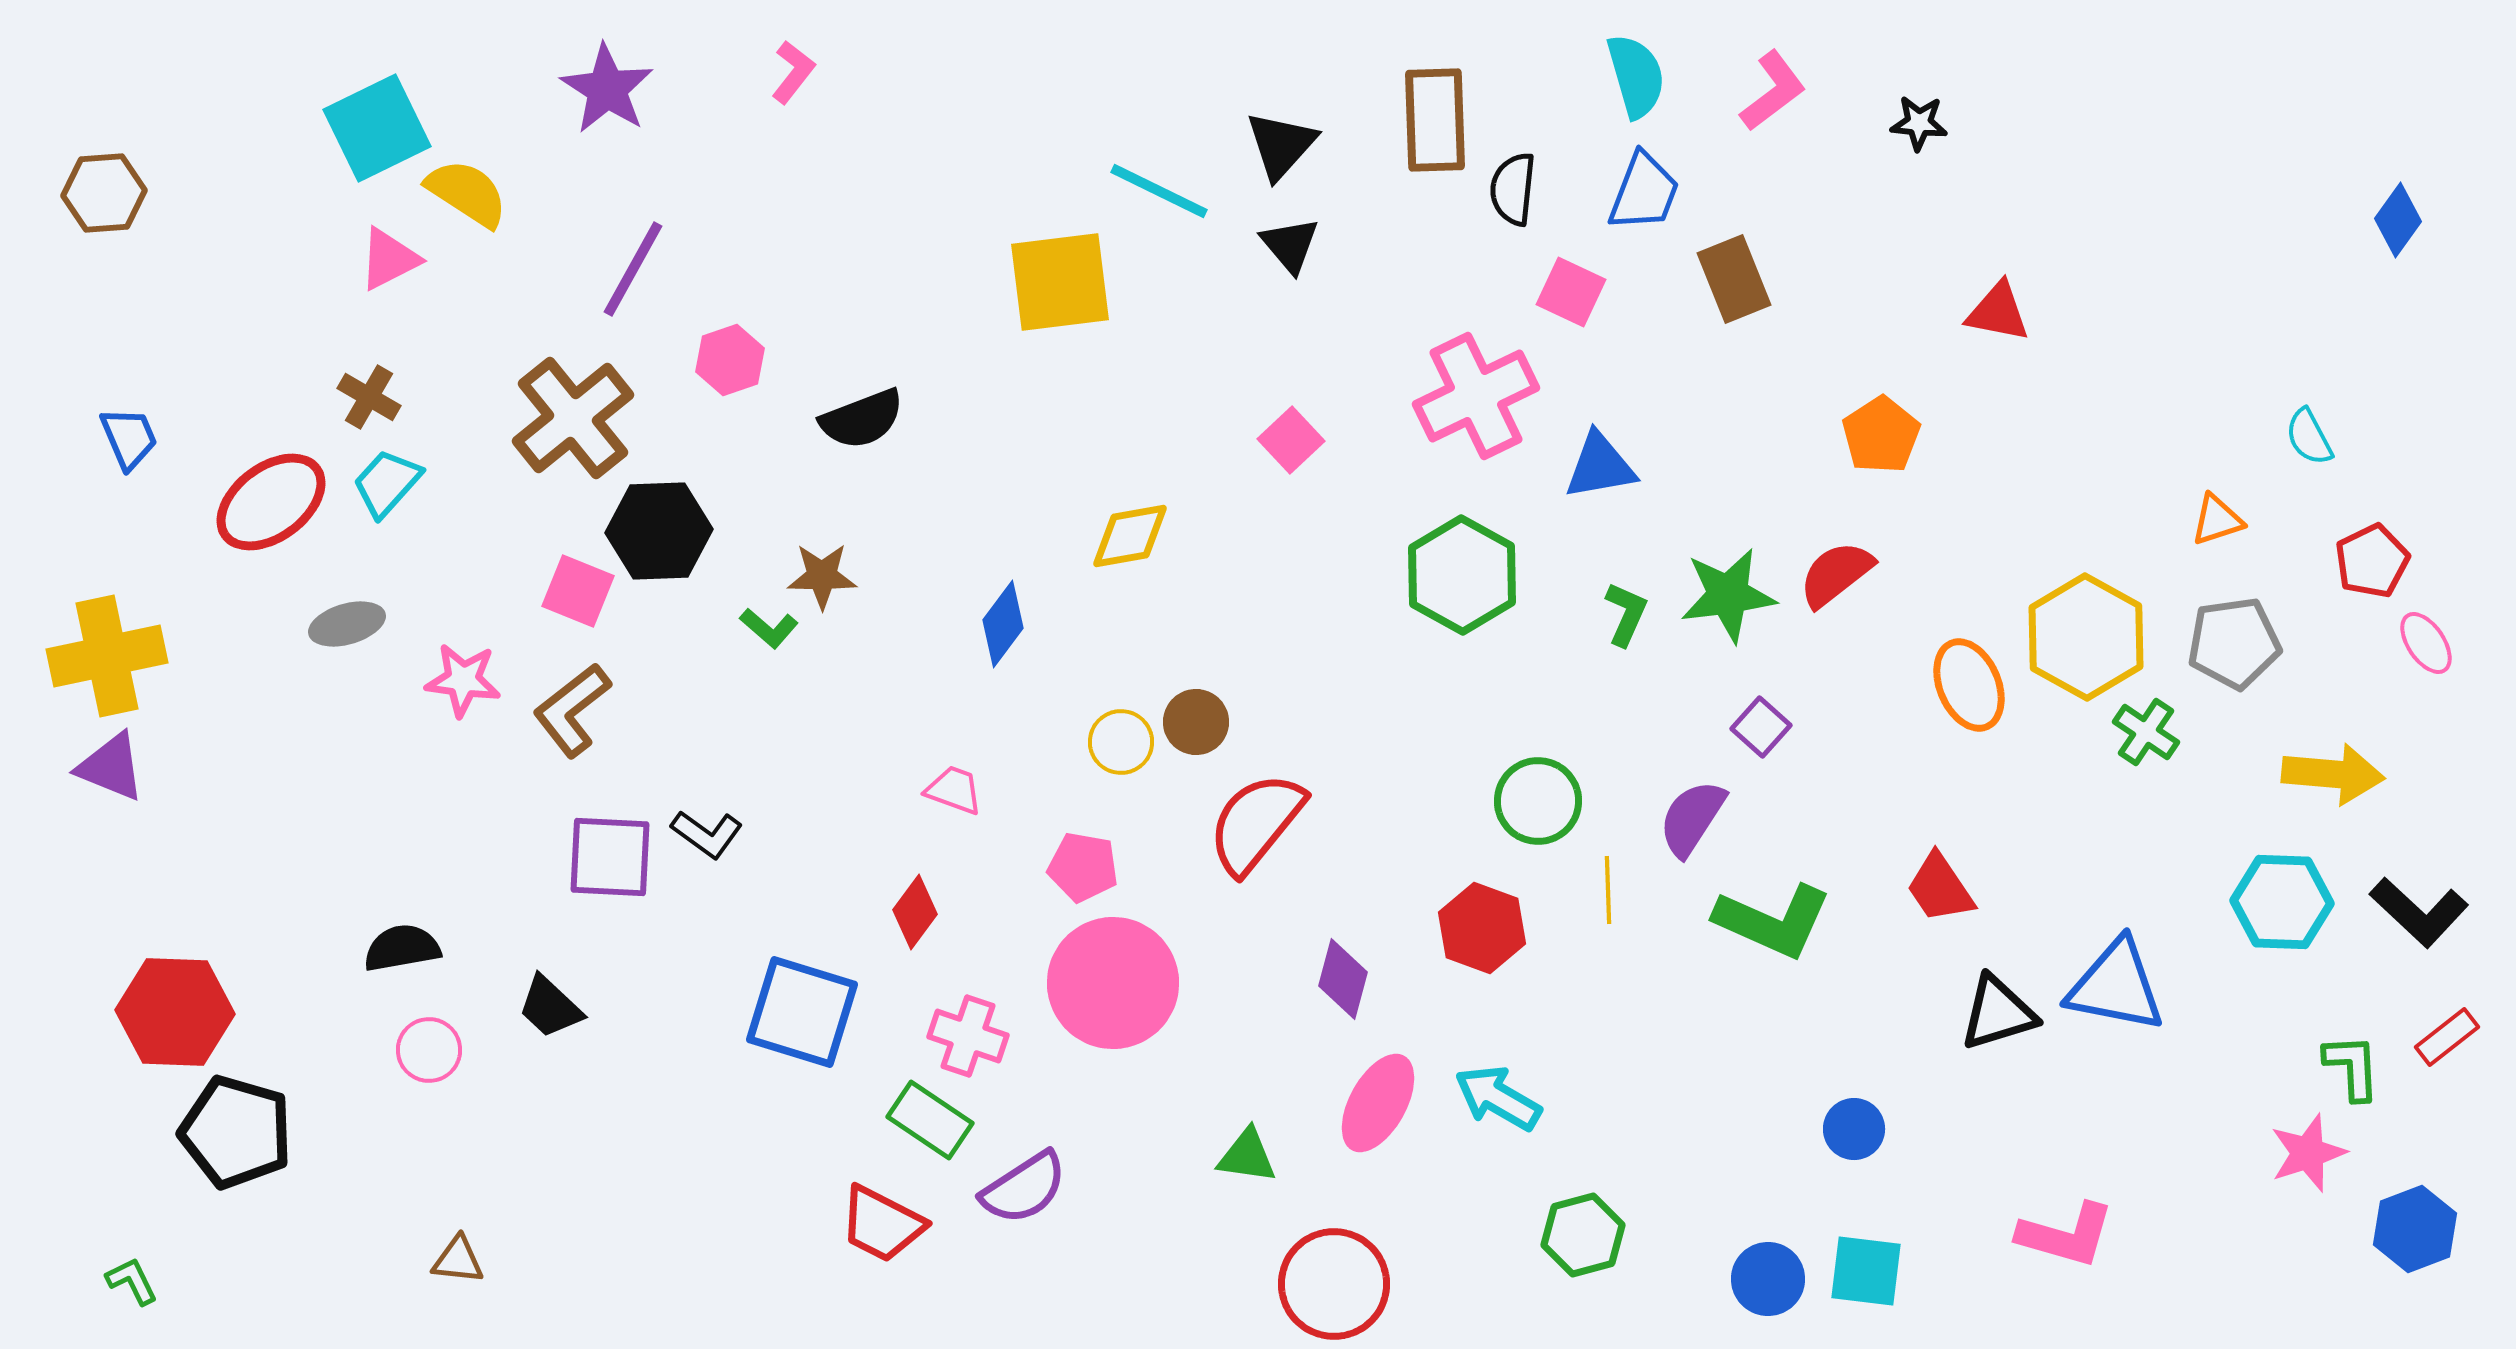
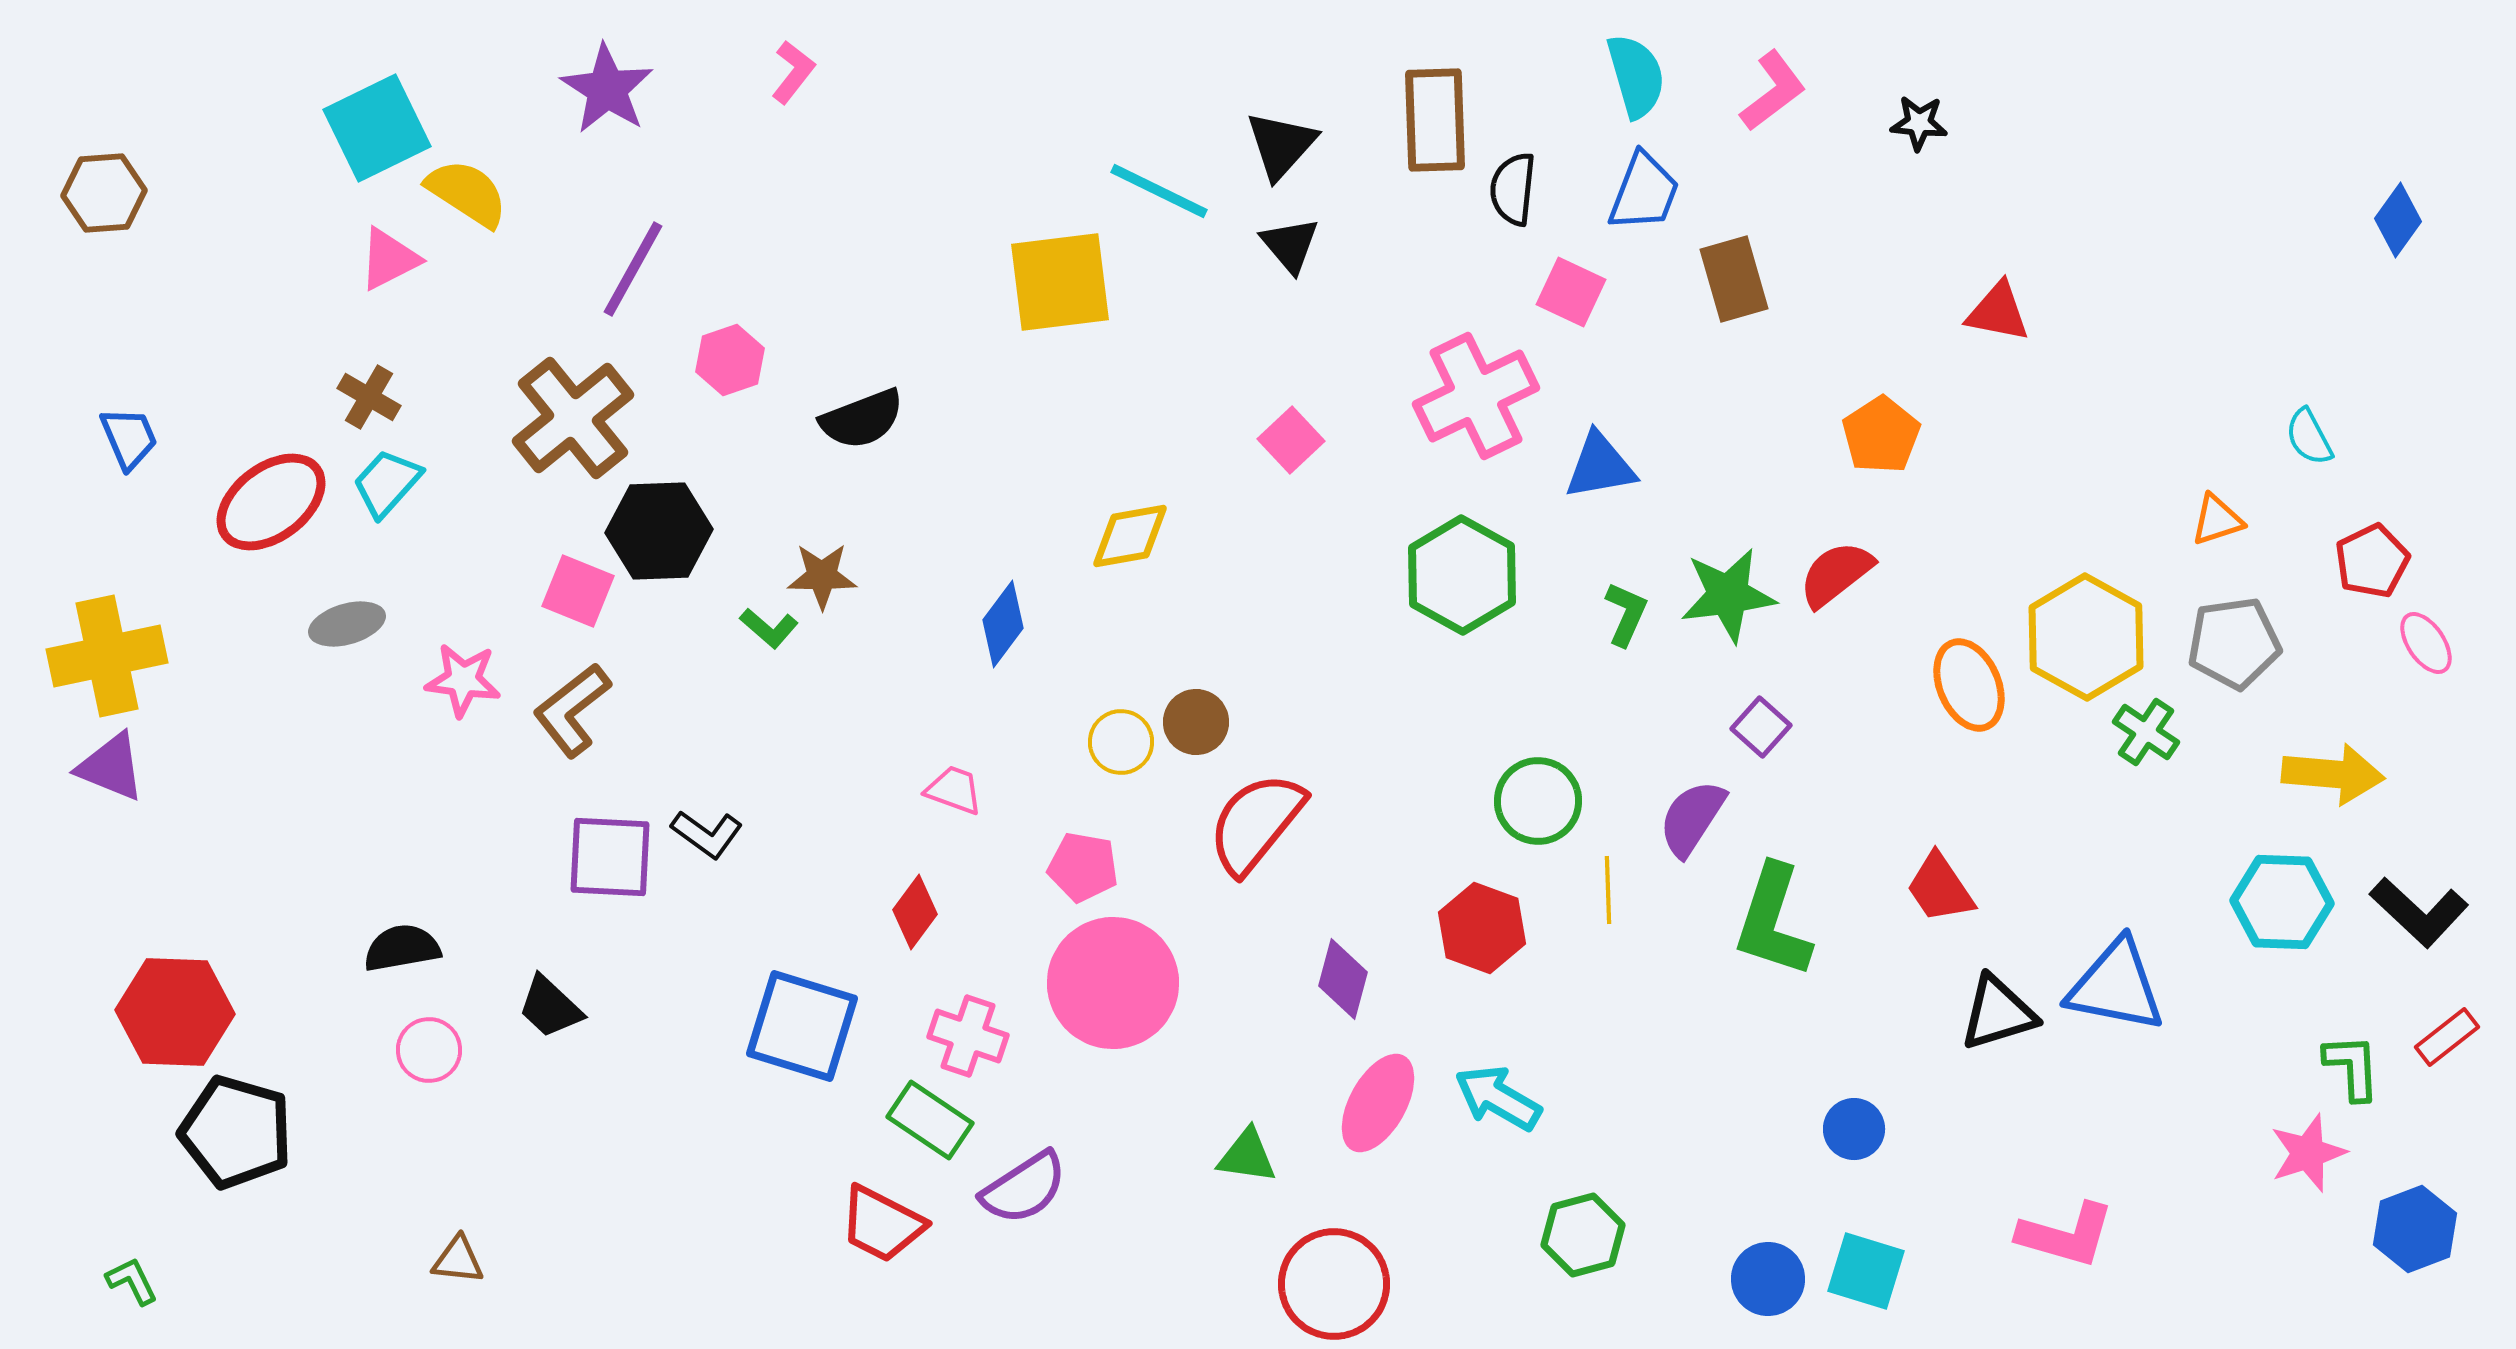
brown rectangle at (1734, 279): rotated 6 degrees clockwise
green L-shape at (1773, 921): rotated 84 degrees clockwise
blue square at (802, 1012): moved 14 px down
cyan square at (1866, 1271): rotated 10 degrees clockwise
